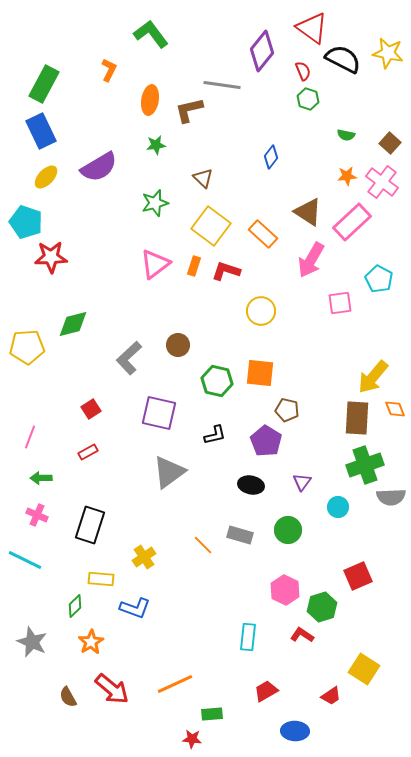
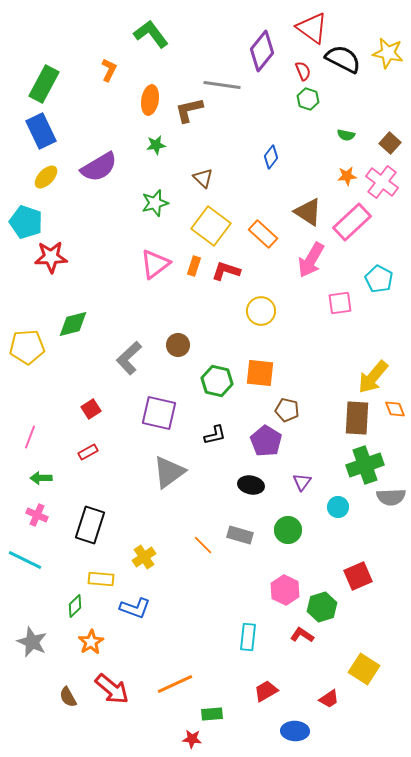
red trapezoid at (331, 696): moved 2 px left, 3 px down
